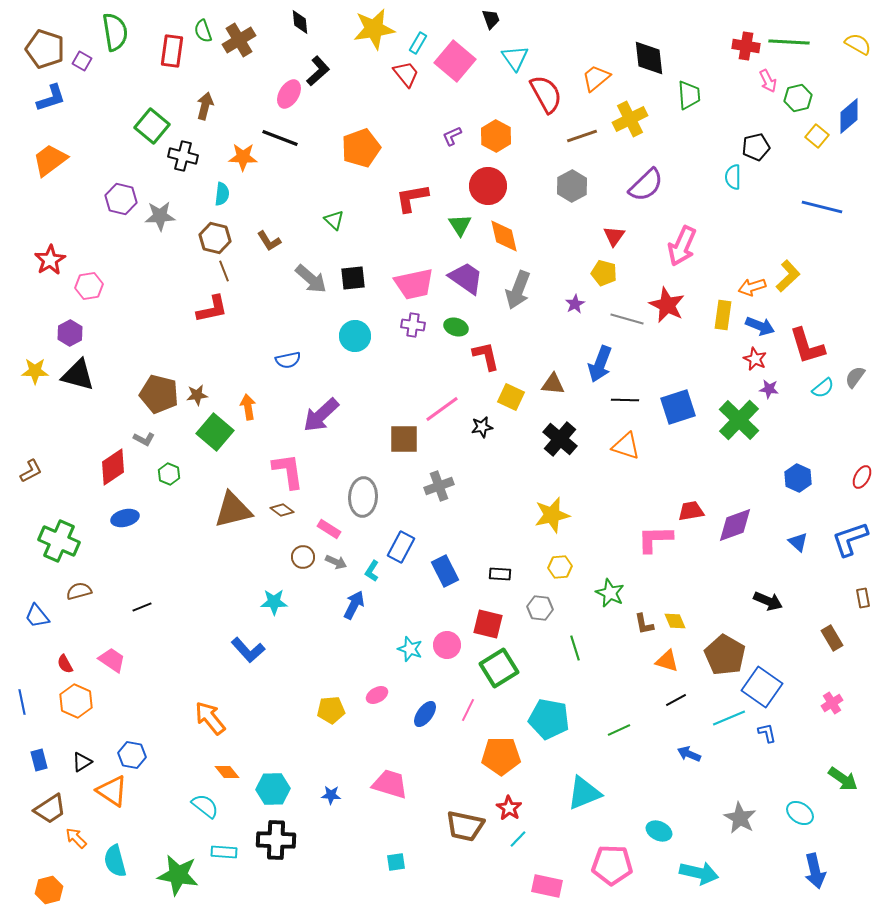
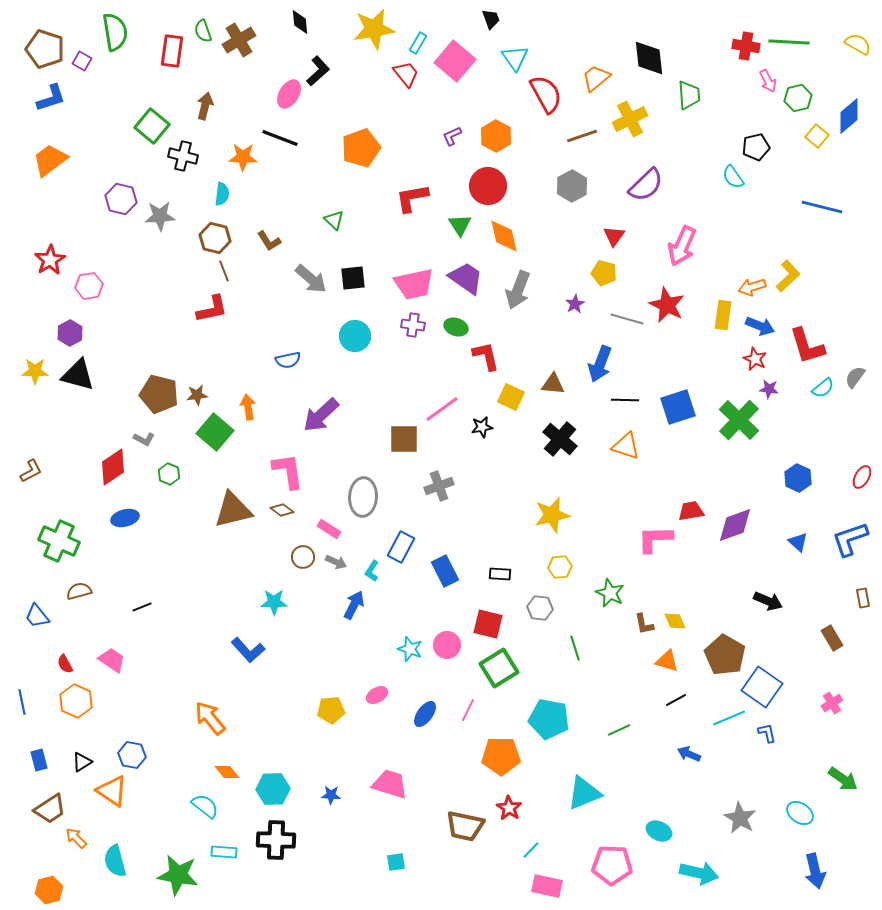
cyan semicircle at (733, 177): rotated 35 degrees counterclockwise
cyan line at (518, 839): moved 13 px right, 11 px down
